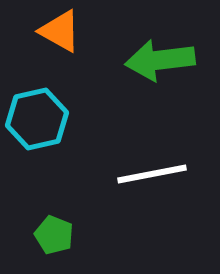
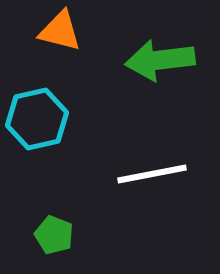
orange triangle: rotated 15 degrees counterclockwise
